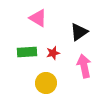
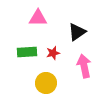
pink triangle: rotated 30 degrees counterclockwise
black triangle: moved 2 px left
